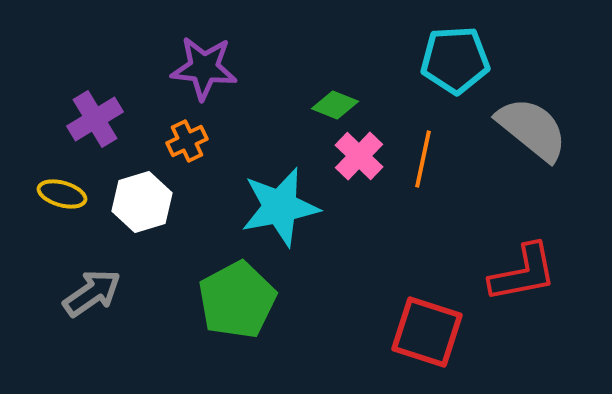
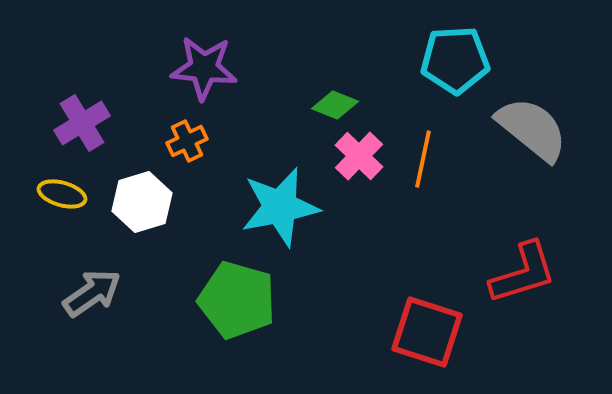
purple cross: moved 13 px left, 4 px down
red L-shape: rotated 6 degrees counterclockwise
green pentagon: rotated 28 degrees counterclockwise
